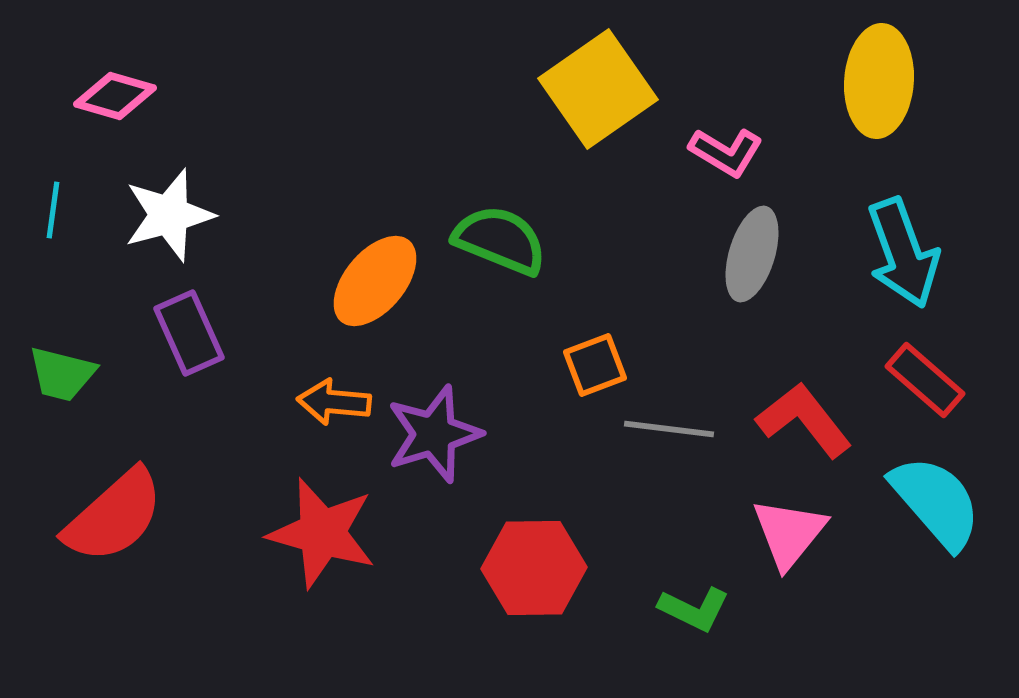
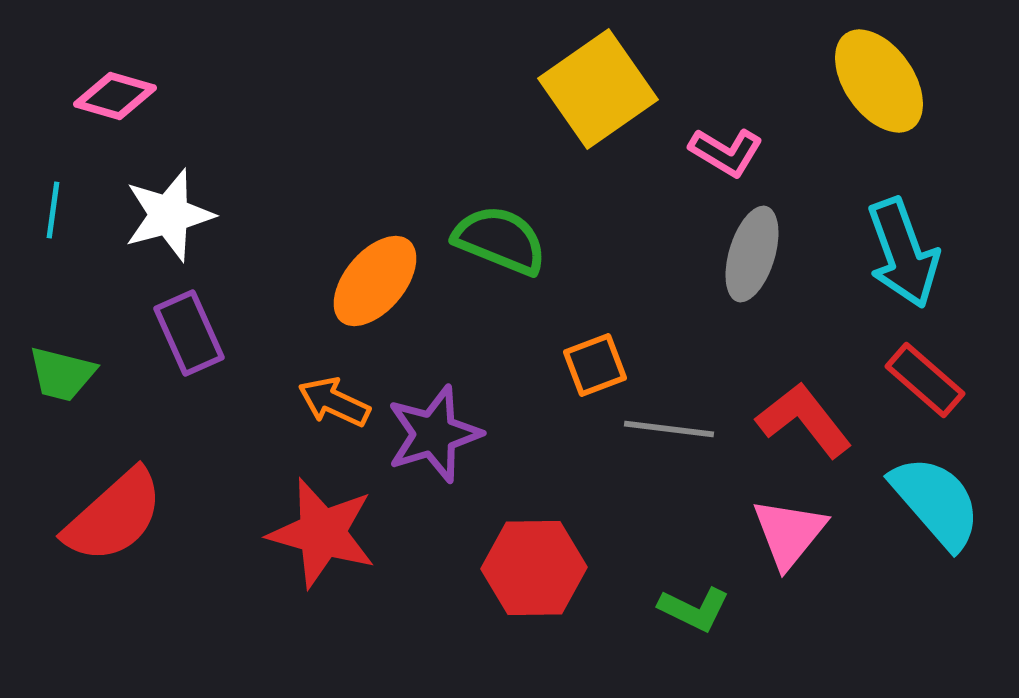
yellow ellipse: rotated 39 degrees counterclockwise
orange arrow: rotated 20 degrees clockwise
